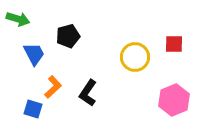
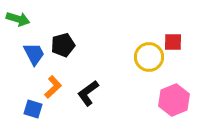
black pentagon: moved 5 px left, 9 px down
red square: moved 1 px left, 2 px up
yellow circle: moved 14 px right
black L-shape: rotated 20 degrees clockwise
